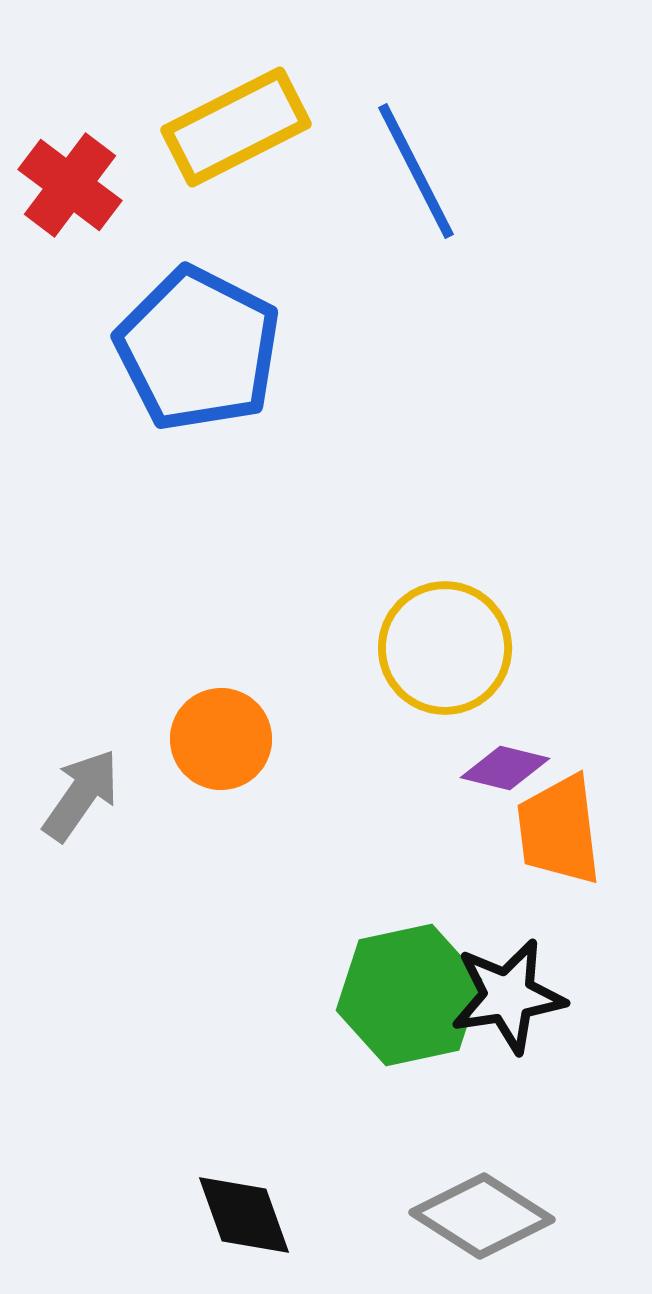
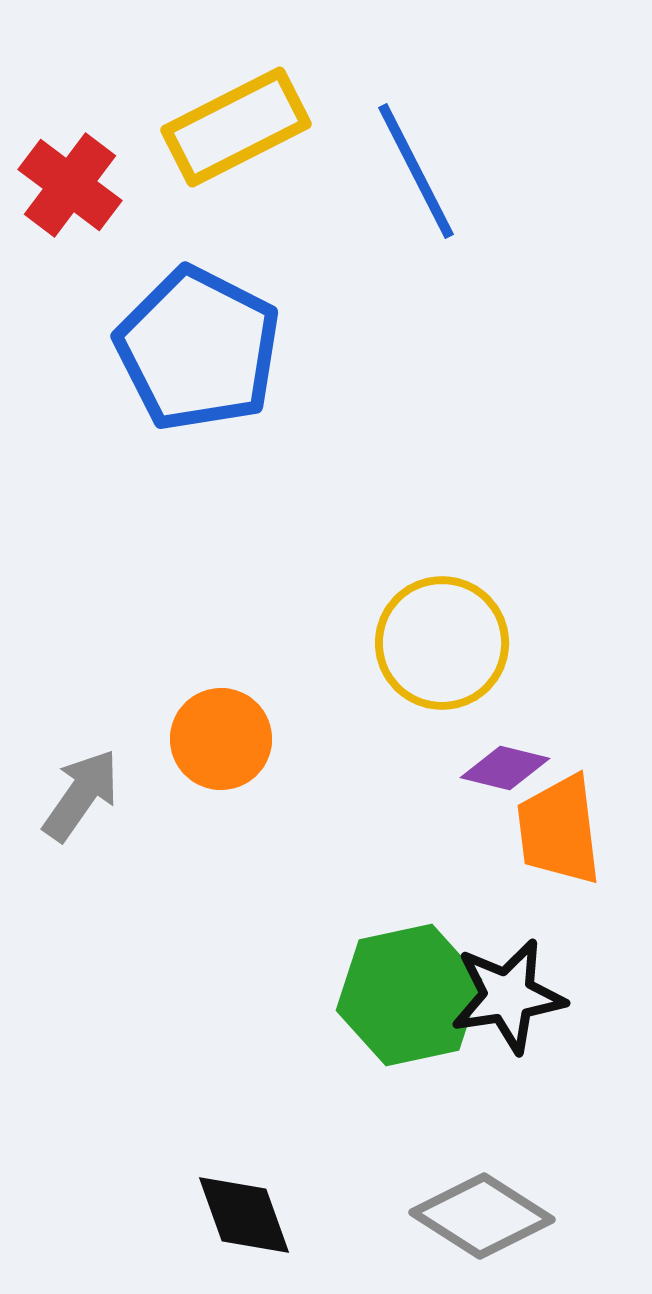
yellow circle: moved 3 px left, 5 px up
